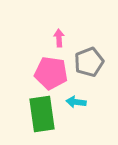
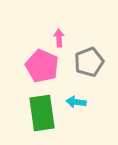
pink pentagon: moved 9 px left, 7 px up; rotated 16 degrees clockwise
green rectangle: moved 1 px up
